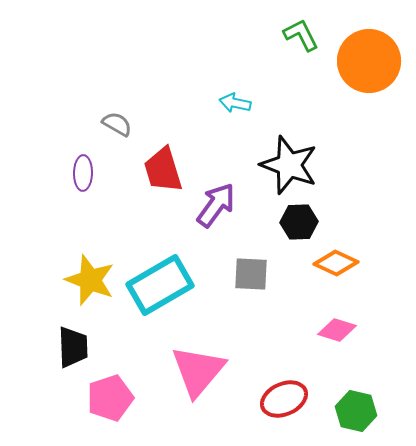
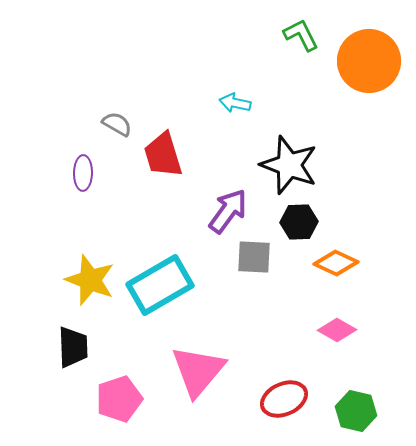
red trapezoid: moved 15 px up
purple arrow: moved 12 px right, 6 px down
gray square: moved 3 px right, 17 px up
pink diamond: rotated 12 degrees clockwise
pink pentagon: moved 9 px right, 1 px down
